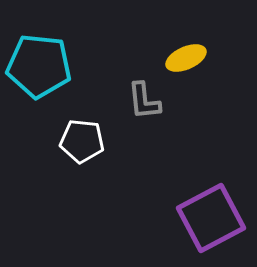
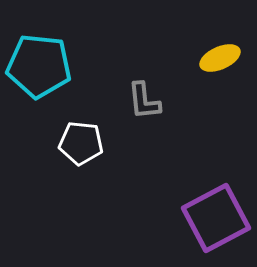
yellow ellipse: moved 34 px right
white pentagon: moved 1 px left, 2 px down
purple square: moved 5 px right
